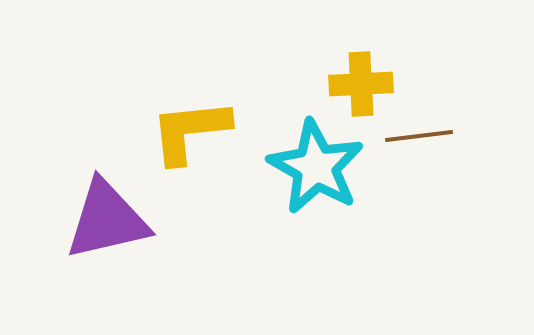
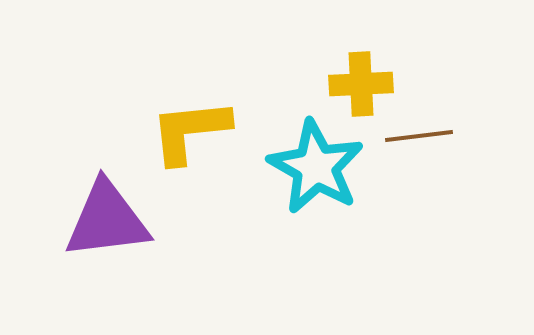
purple triangle: rotated 6 degrees clockwise
